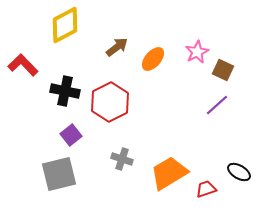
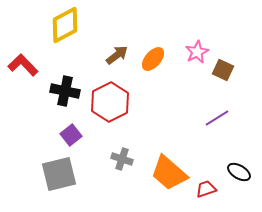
brown arrow: moved 8 px down
purple line: moved 13 px down; rotated 10 degrees clockwise
orange trapezoid: rotated 108 degrees counterclockwise
